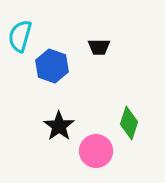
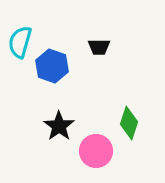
cyan semicircle: moved 6 px down
